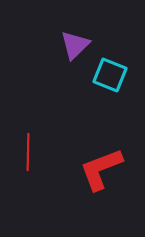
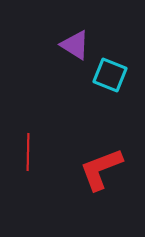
purple triangle: rotated 44 degrees counterclockwise
